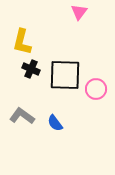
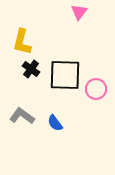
black cross: rotated 12 degrees clockwise
